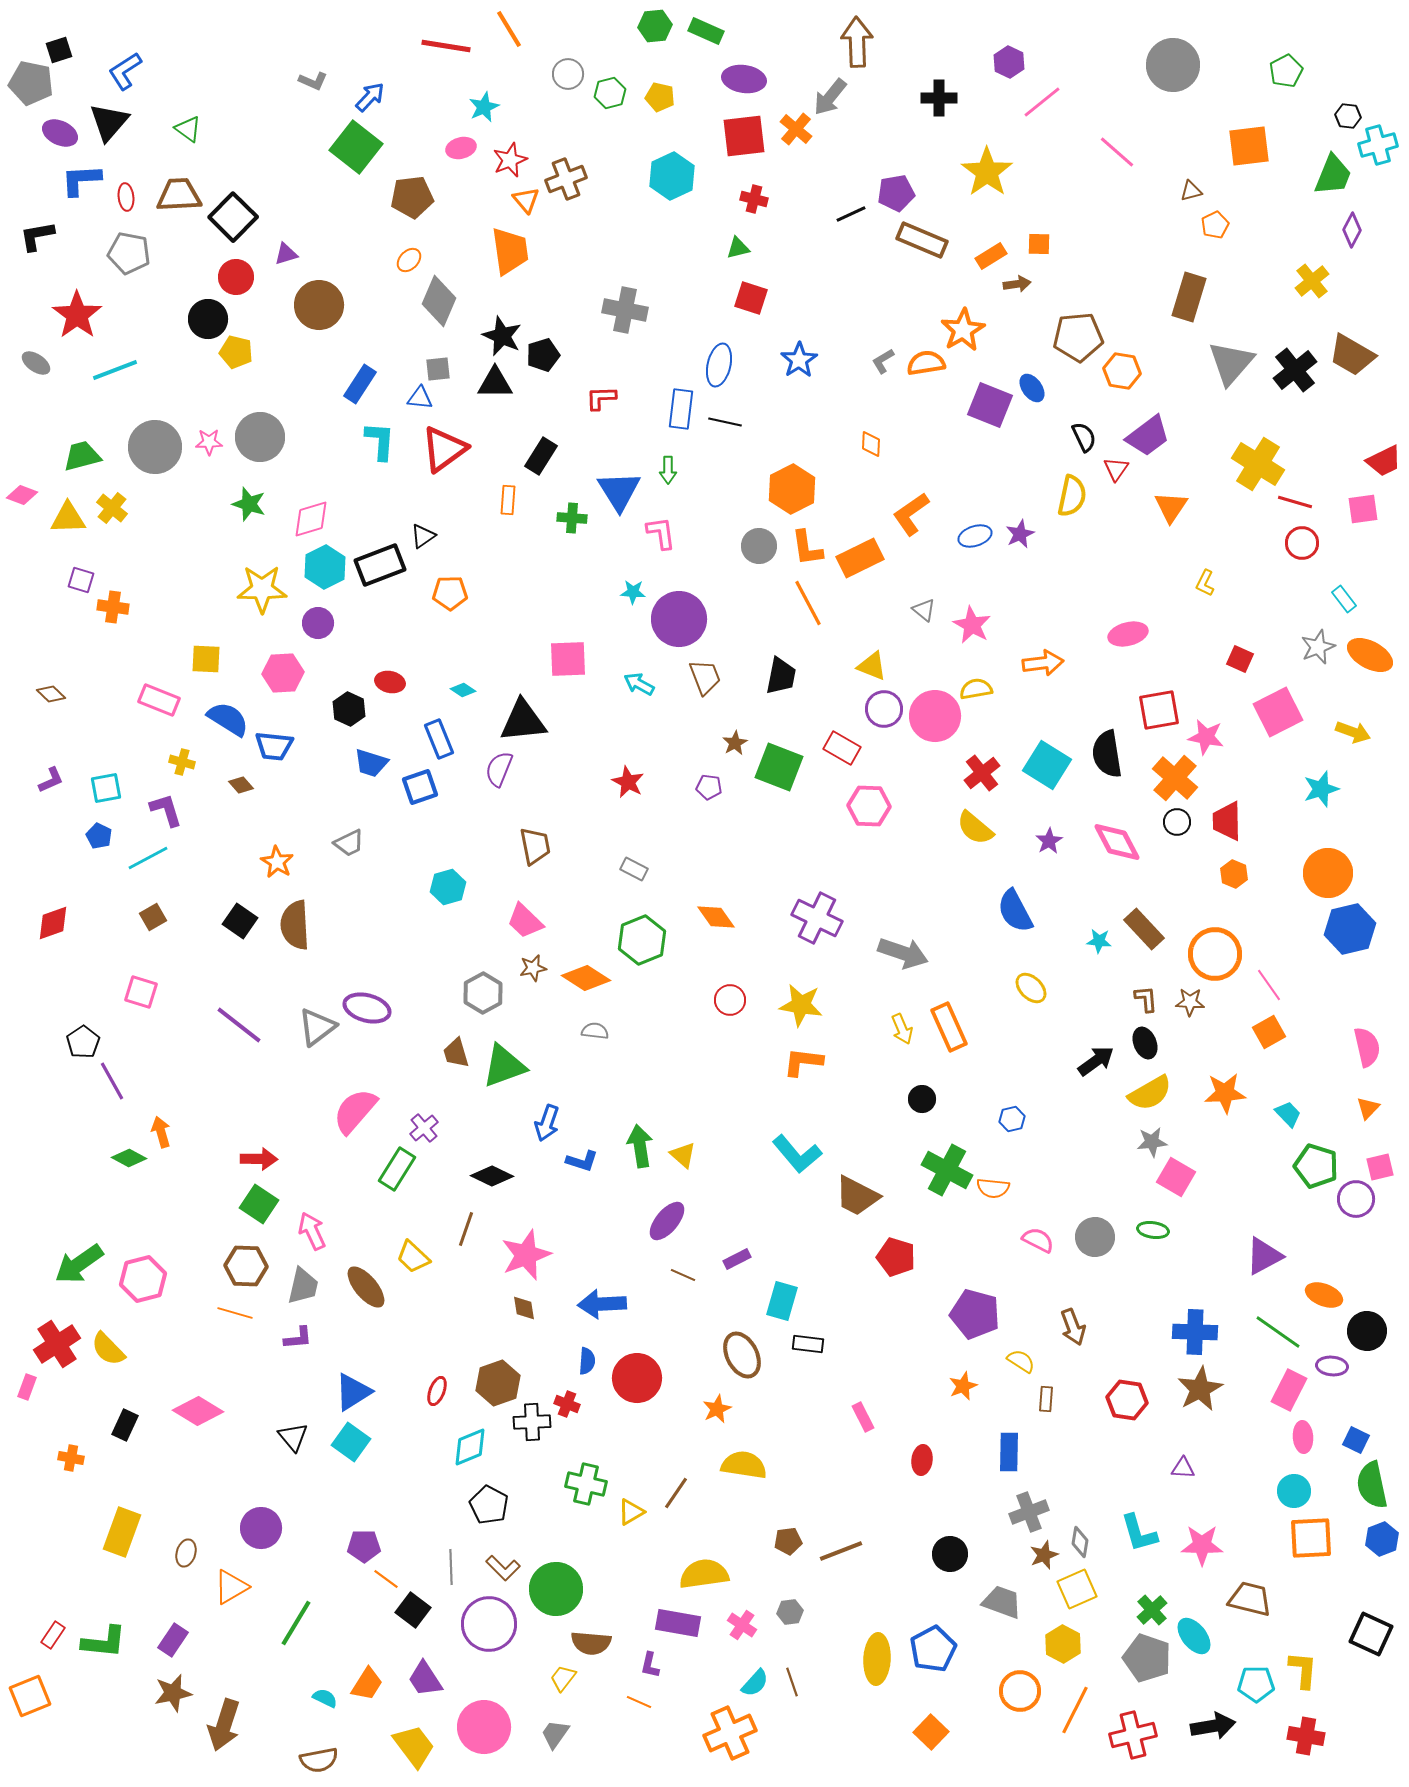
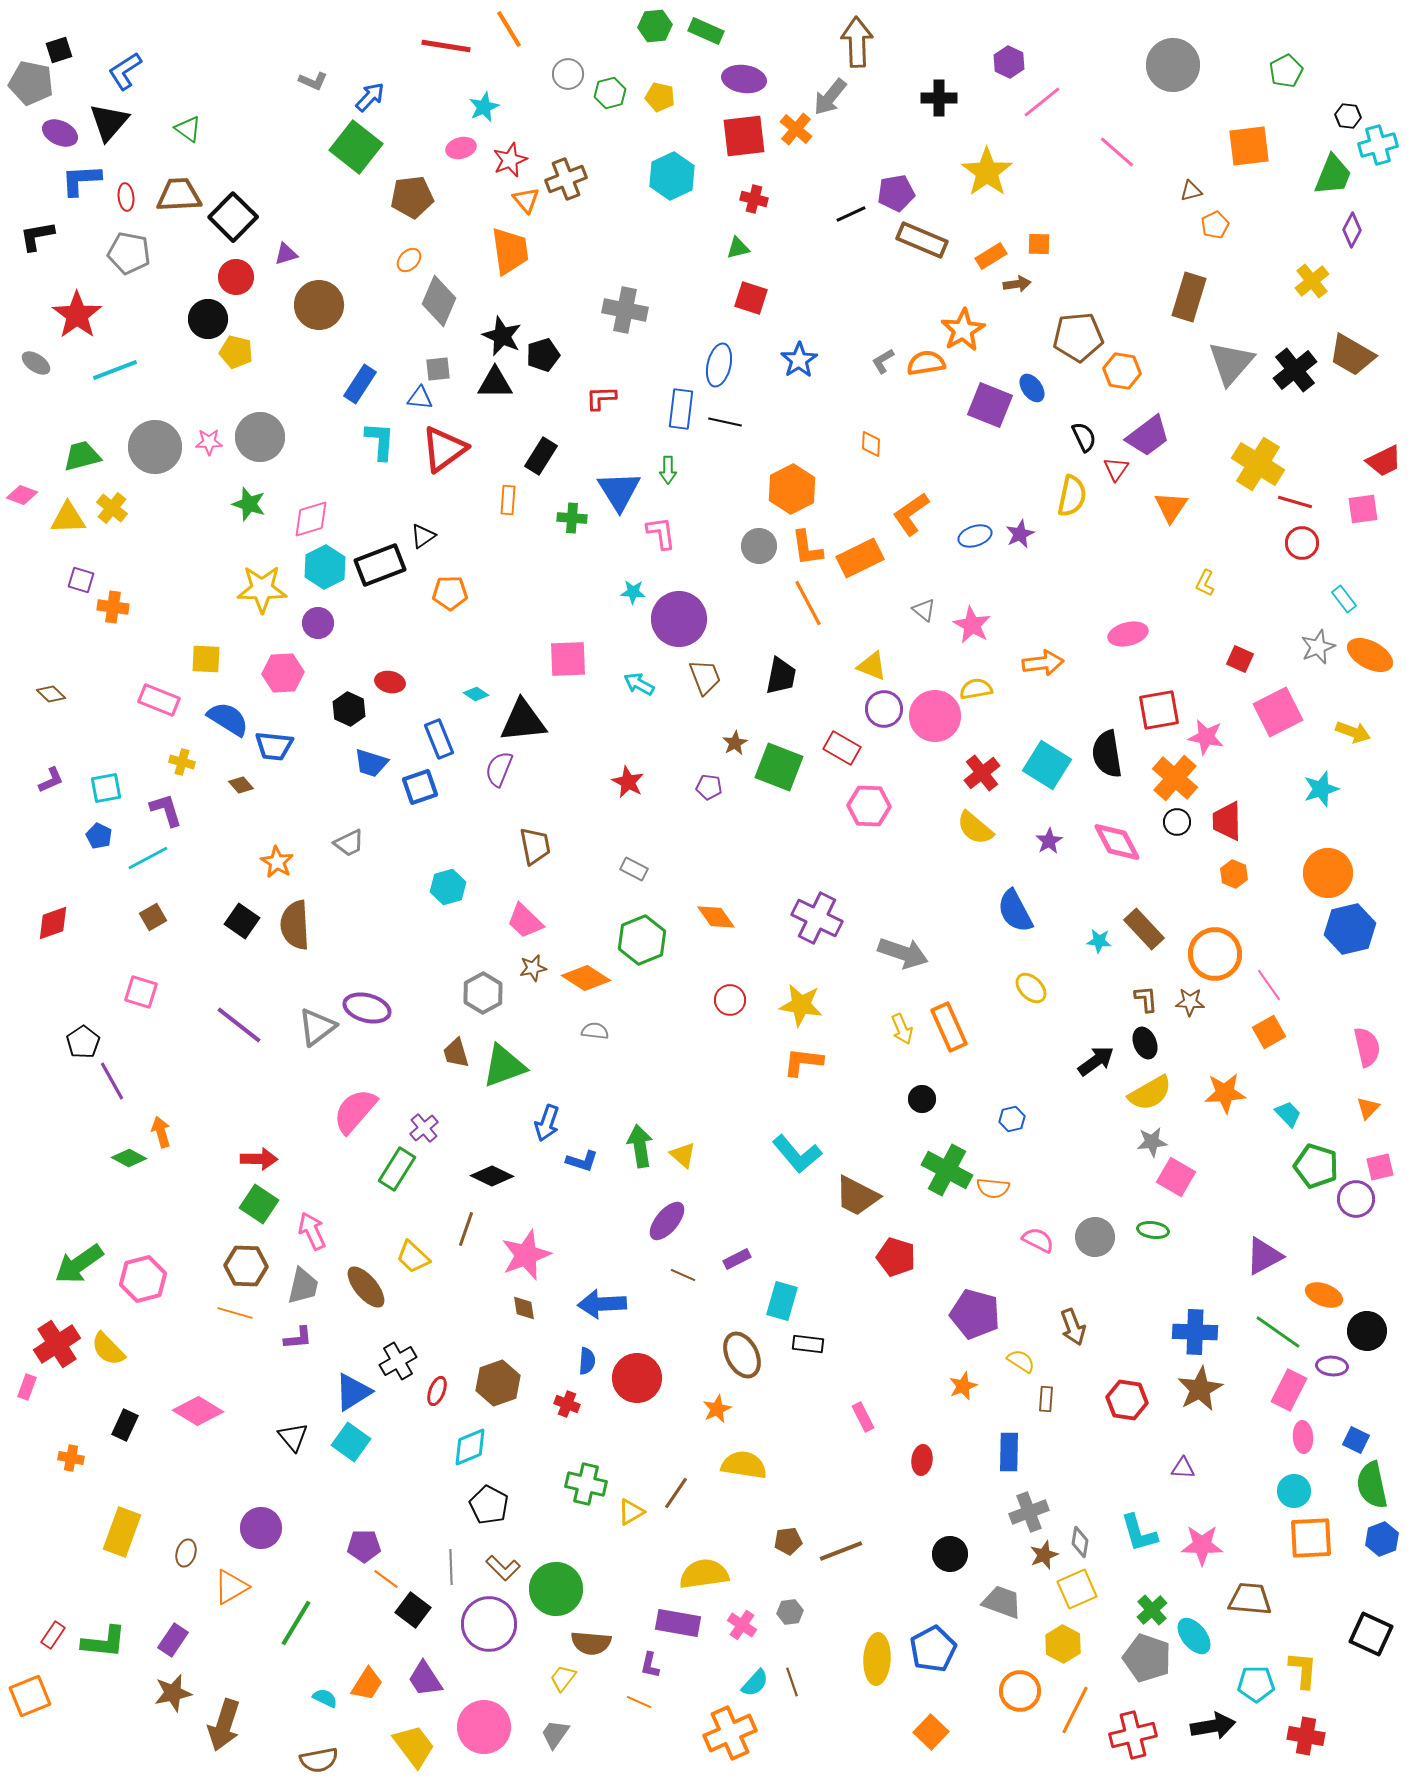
cyan diamond at (463, 690): moved 13 px right, 4 px down
black square at (240, 921): moved 2 px right
black cross at (532, 1422): moved 134 px left, 61 px up; rotated 27 degrees counterclockwise
brown trapezoid at (1250, 1599): rotated 9 degrees counterclockwise
